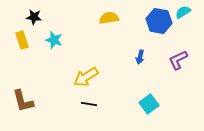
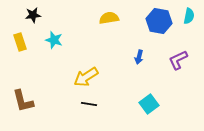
cyan semicircle: moved 6 px right, 4 px down; rotated 133 degrees clockwise
black star: moved 1 px left, 2 px up; rotated 14 degrees counterclockwise
yellow rectangle: moved 2 px left, 2 px down
blue arrow: moved 1 px left
